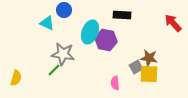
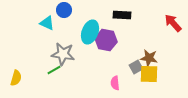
green line: rotated 16 degrees clockwise
